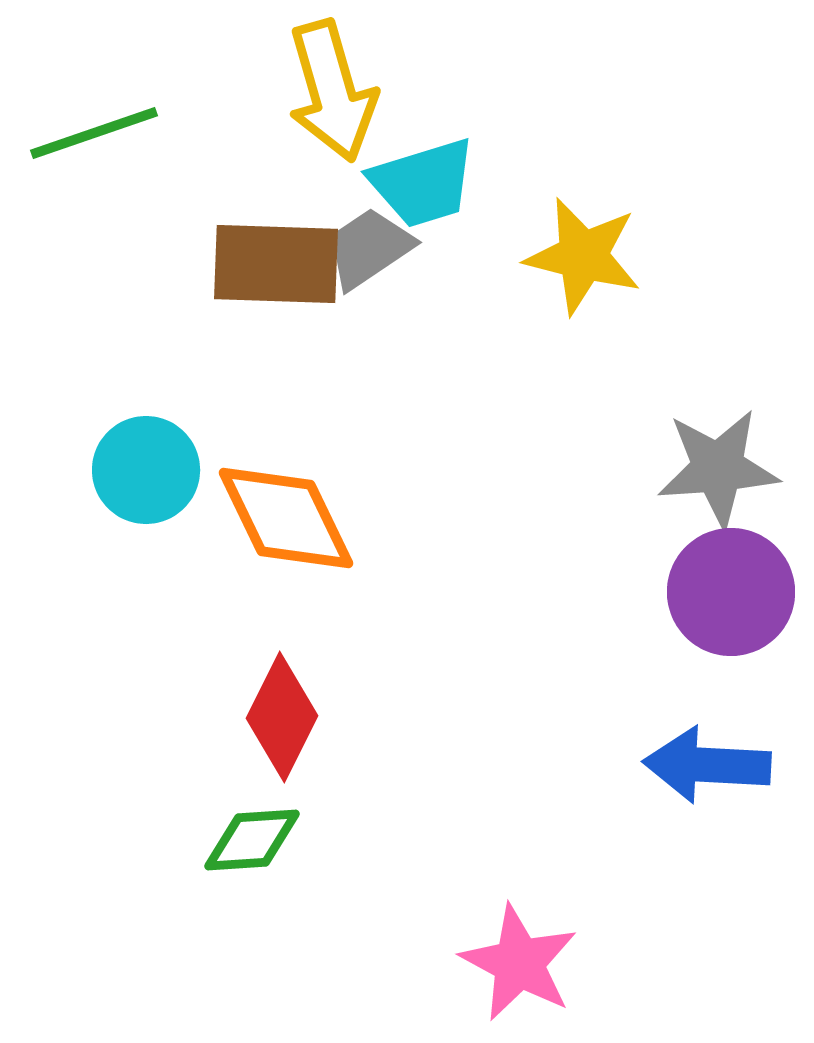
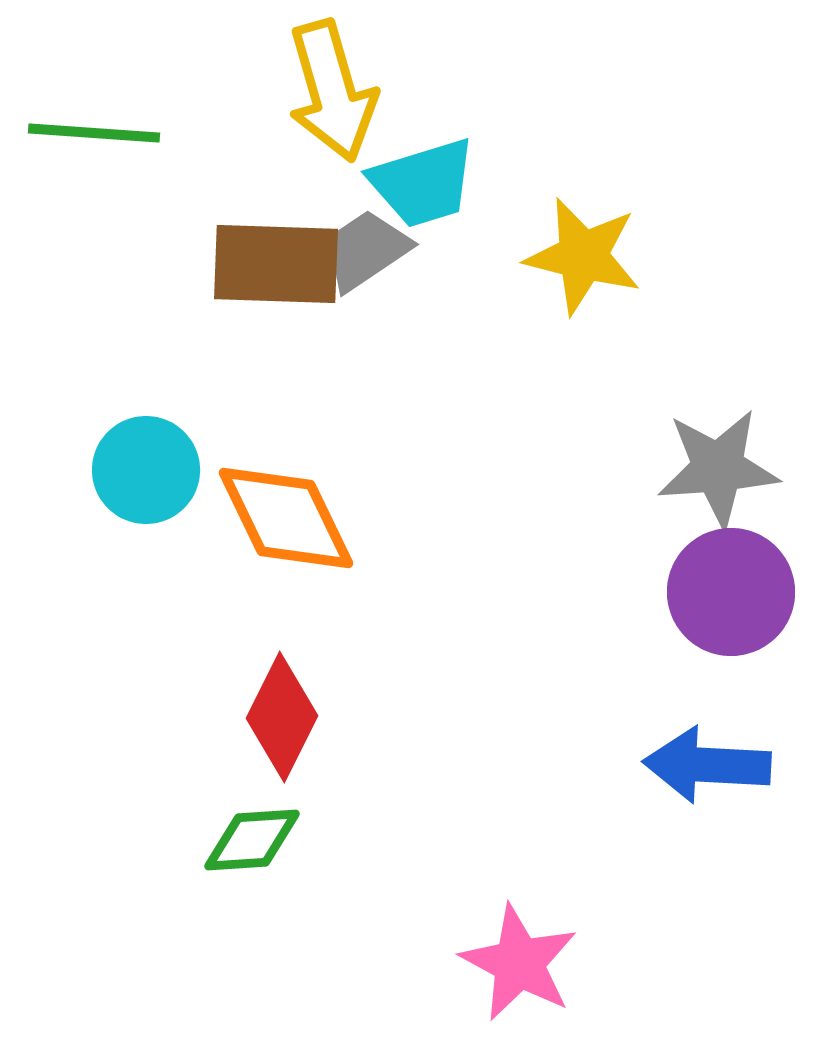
green line: rotated 23 degrees clockwise
gray trapezoid: moved 3 px left, 2 px down
